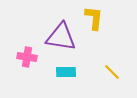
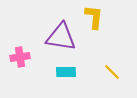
yellow L-shape: moved 1 px up
pink cross: moved 7 px left; rotated 18 degrees counterclockwise
